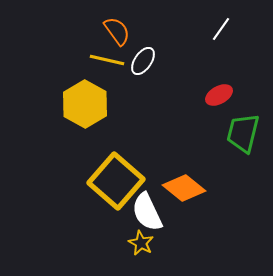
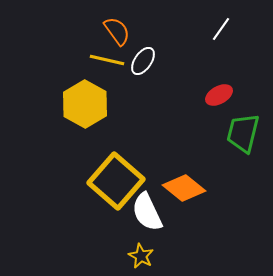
yellow star: moved 13 px down
